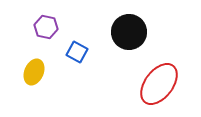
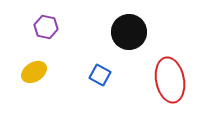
blue square: moved 23 px right, 23 px down
yellow ellipse: rotated 35 degrees clockwise
red ellipse: moved 11 px right, 4 px up; rotated 48 degrees counterclockwise
